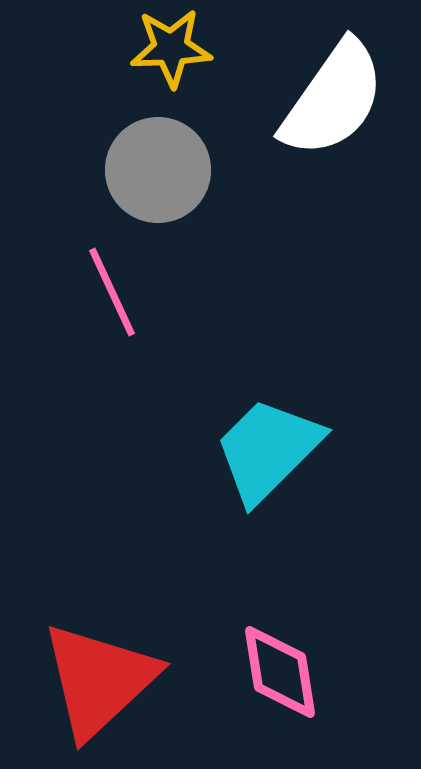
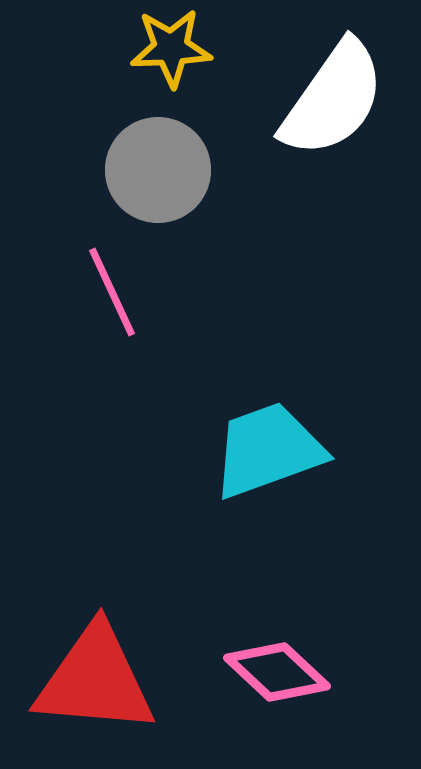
cyan trapezoid: rotated 25 degrees clockwise
pink diamond: moved 3 px left; rotated 38 degrees counterclockwise
red triangle: moved 4 px left; rotated 48 degrees clockwise
